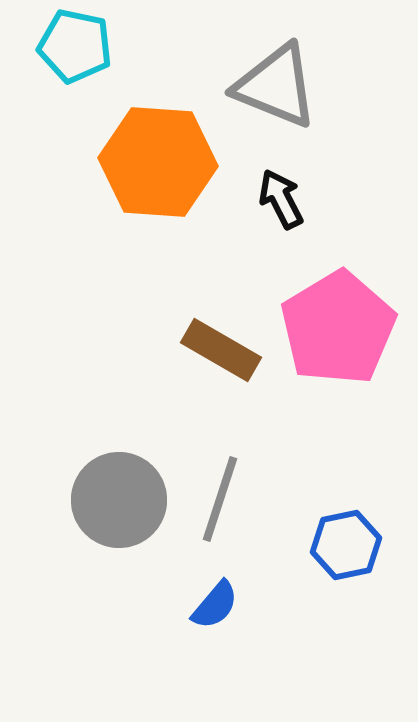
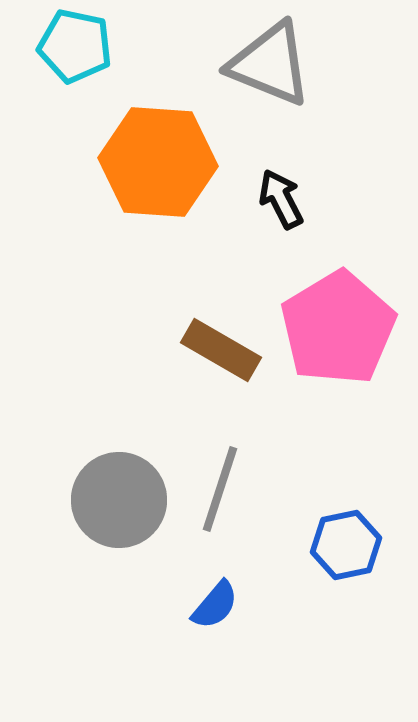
gray triangle: moved 6 px left, 22 px up
gray line: moved 10 px up
